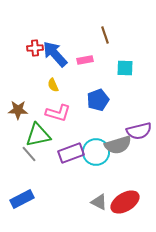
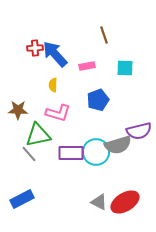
brown line: moved 1 px left
pink rectangle: moved 2 px right, 6 px down
yellow semicircle: rotated 24 degrees clockwise
purple rectangle: rotated 20 degrees clockwise
